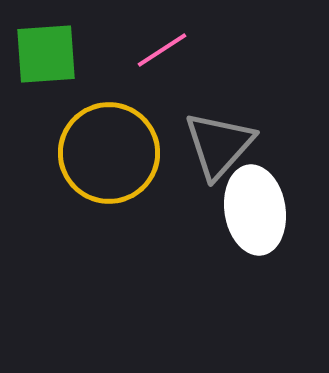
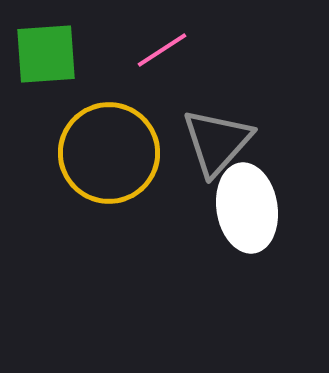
gray triangle: moved 2 px left, 3 px up
white ellipse: moved 8 px left, 2 px up
